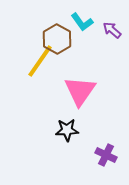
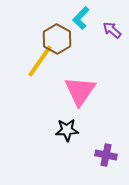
cyan L-shape: moved 1 px left, 4 px up; rotated 80 degrees clockwise
purple cross: rotated 15 degrees counterclockwise
